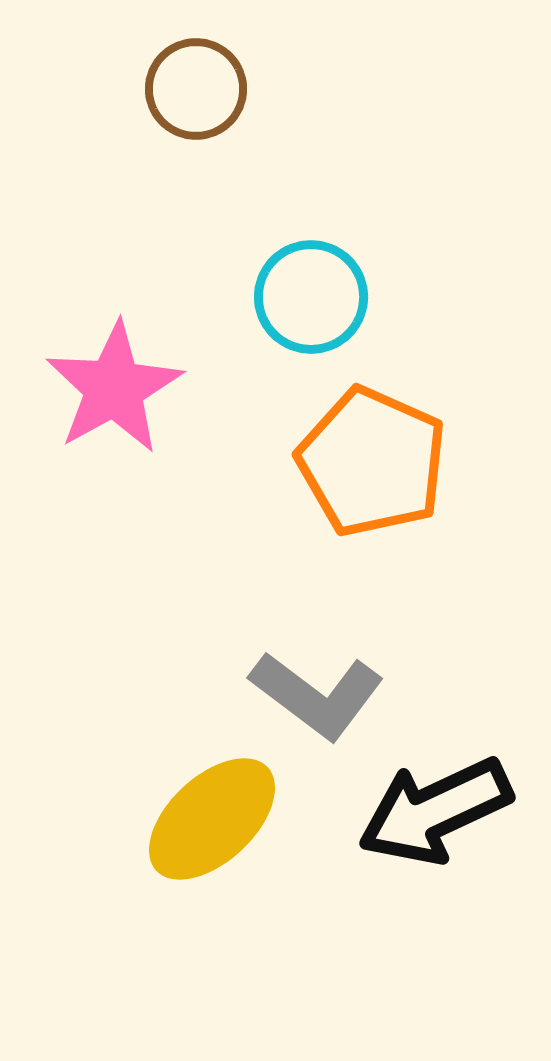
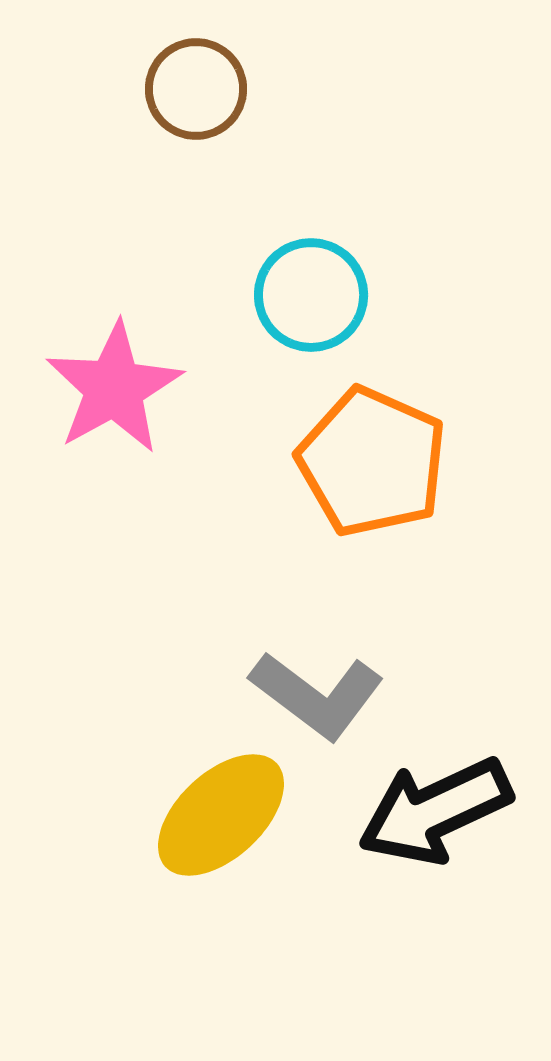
cyan circle: moved 2 px up
yellow ellipse: moved 9 px right, 4 px up
